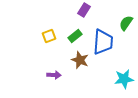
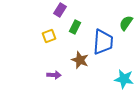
purple rectangle: moved 24 px left
green rectangle: moved 9 px up; rotated 24 degrees counterclockwise
cyan star: rotated 18 degrees clockwise
